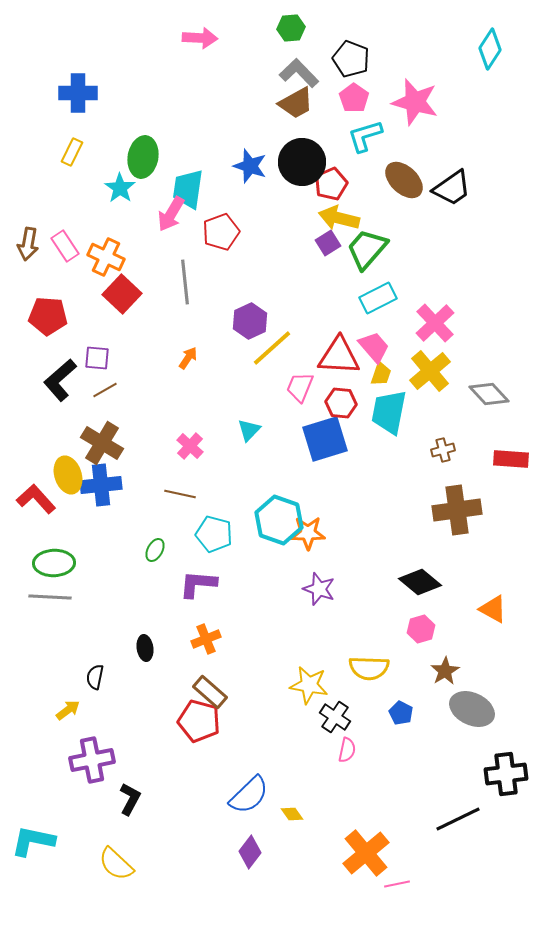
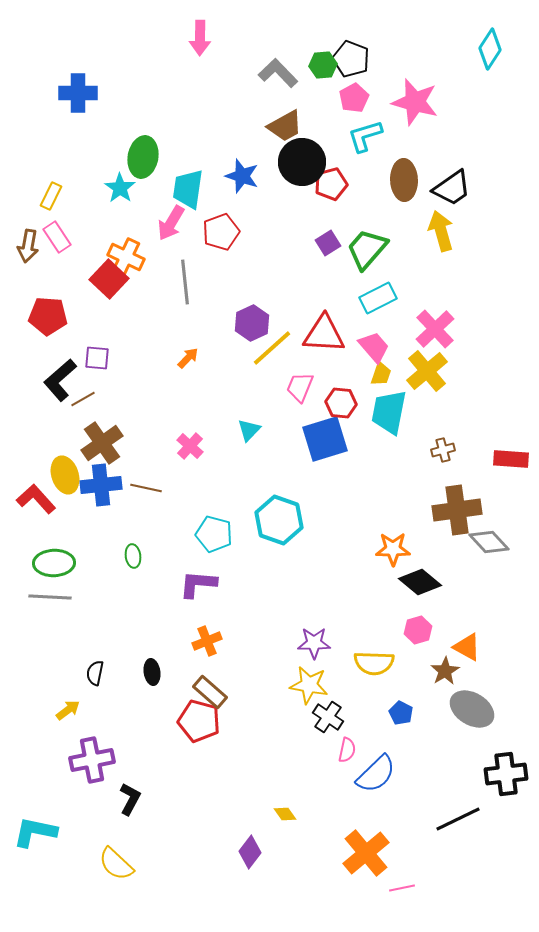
green hexagon at (291, 28): moved 32 px right, 37 px down
pink arrow at (200, 38): rotated 88 degrees clockwise
gray L-shape at (299, 73): moved 21 px left
pink pentagon at (354, 98): rotated 8 degrees clockwise
brown trapezoid at (296, 103): moved 11 px left, 23 px down
yellow rectangle at (72, 152): moved 21 px left, 44 px down
blue star at (250, 166): moved 8 px left, 10 px down
brown ellipse at (404, 180): rotated 45 degrees clockwise
red pentagon at (331, 184): rotated 8 degrees clockwise
pink arrow at (171, 214): moved 9 px down
yellow arrow at (339, 218): moved 102 px right, 13 px down; rotated 60 degrees clockwise
brown arrow at (28, 244): moved 2 px down
pink rectangle at (65, 246): moved 8 px left, 9 px up
orange cross at (106, 257): moved 20 px right
red square at (122, 294): moved 13 px left, 15 px up
purple hexagon at (250, 321): moved 2 px right, 2 px down
pink cross at (435, 323): moved 6 px down
red triangle at (339, 356): moved 15 px left, 22 px up
orange arrow at (188, 358): rotated 10 degrees clockwise
yellow cross at (430, 371): moved 3 px left
brown line at (105, 390): moved 22 px left, 9 px down
gray diamond at (489, 394): moved 148 px down
brown cross at (102, 443): rotated 24 degrees clockwise
yellow ellipse at (68, 475): moved 3 px left
brown line at (180, 494): moved 34 px left, 6 px up
orange star at (308, 533): moved 85 px right, 16 px down
green ellipse at (155, 550): moved 22 px left, 6 px down; rotated 35 degrees counterclockwise
purple star at (319, 589): moved 5 px left, 54 px down; rotated 20 degrees counterclockwise
orange triangle at (493, 609): moved 26 px left, 38 px down
pink hexagon at (421, 629): moved 3 px left, 1 px down
orange cross at (206, 639): moved 1 px right, 2 px down
black ellipse at (145, 648): moved 7 px right, 24 px down
yellow semicircle at (369, 668): moved 5 px right, 5 px up
black semicircle at (95, 677): moved 4 px up
gray ellipse at (472, 709): rotated 6 degrees clockwise
black cross at (335, 717): moved 7 px left
blue semicircle at (249, 795): moved 127 px right, 21 px up
yellow diamond at (292, 814): moved 7 px left
cyan L-shape at (33, 841): moved 2 px right, 9 px up
pink line at (397, 884): moved 5 px right, 4 px down
